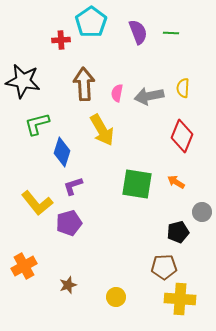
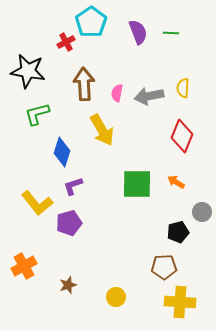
red cross: moved 5 px right, 2 px down; rotated 24 degrees counterclockwise
black star: moved 5 px right, 10 px up
green L-shape: moved 10 px up
green square: rotated 8 degrees counterclockwise
yellow cross: moved 3 px down
